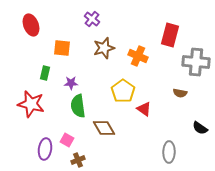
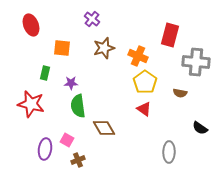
yellow pentagon: moved 22 px right, 9 px up
